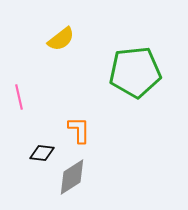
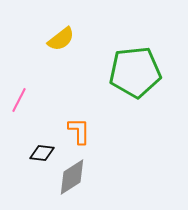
pink line: moved 3 px down; rotated 40 degrees clockwise
orange L-shape: moved 1 px down
